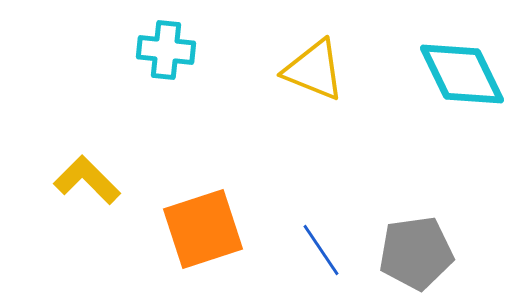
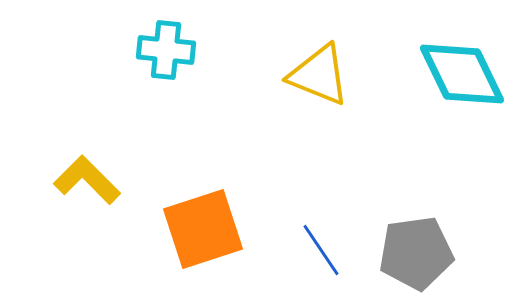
yellow triangle: moved 5 px right, 5 px down
